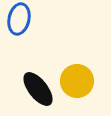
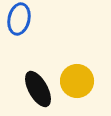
black ellipse: rotated 9 degrees clockwise
